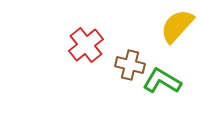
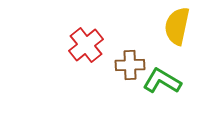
yellow semicircle: rotated 30 degrees counterclockwise
brown cross: rotated 16 degrees counterclockwise
